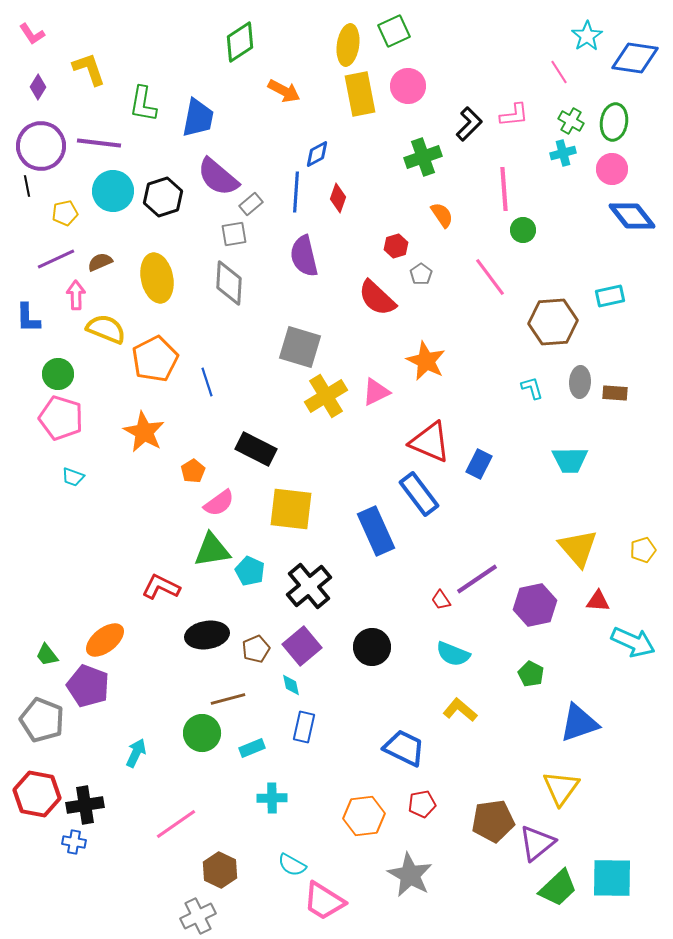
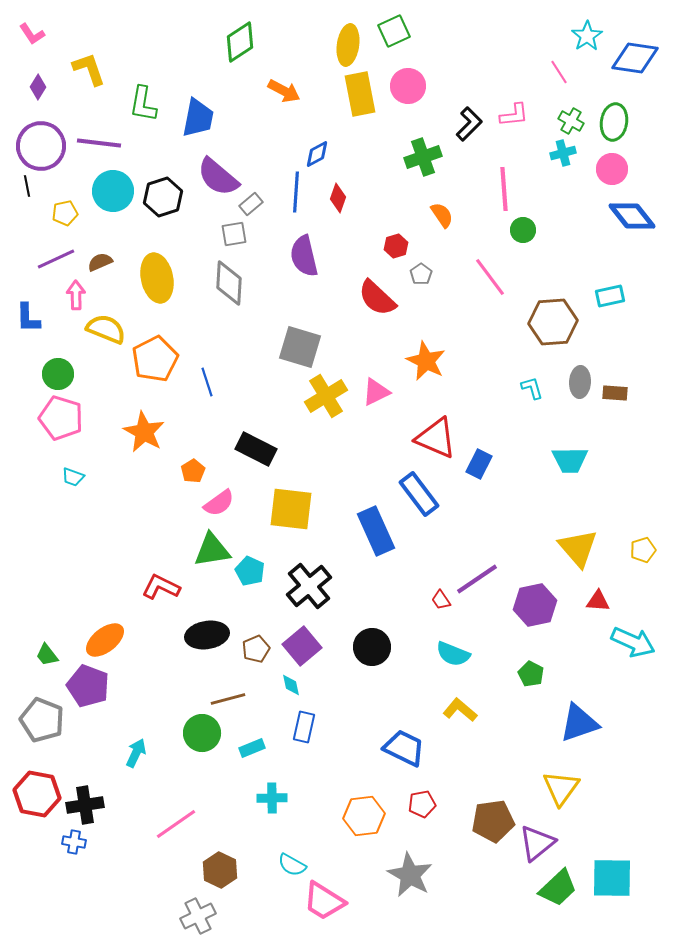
red triangle at (430, 442): moved 6 px right, 4 px up
